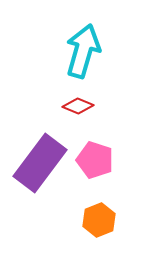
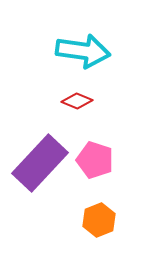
cyan arrow: rotated 82 degrees clockwise
red diamond: moved 1 px left, 5 px up
purple rectangle: rotated 6 degrees clockwise
